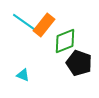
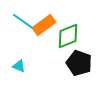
orange rectangle: rotated 15 degrees clockwise
green diamond: moved 3 px right, 5 px up
cyan triangle: moved 4 px left, 9 px up
